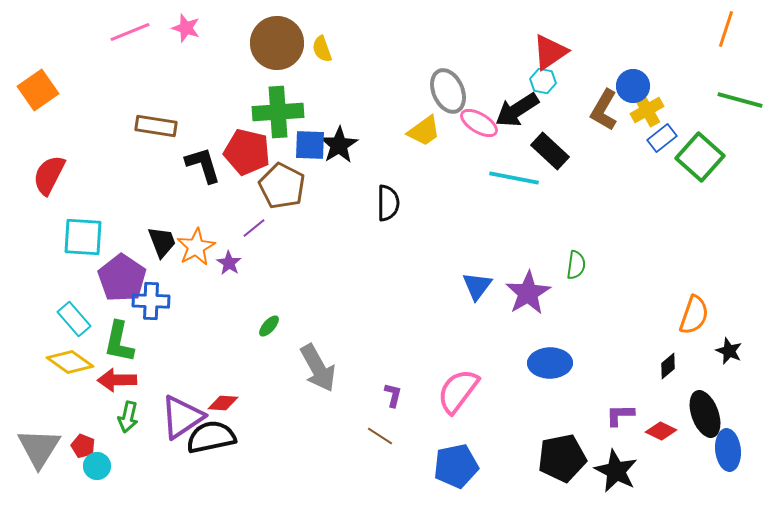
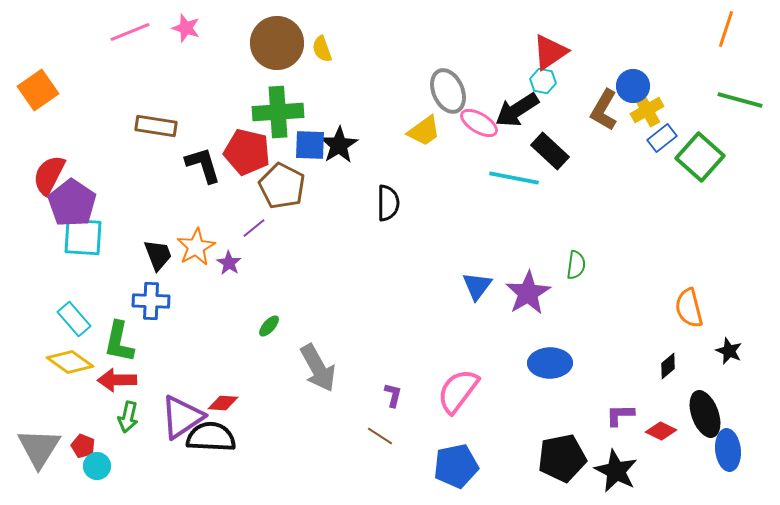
black trapezoid at (162, 242): moved 4 px left, 13 px down
purple pentagon at (122, 278): moved 50 px left, 75 px up
orange semicircle at (694, 315): moved 5 px left, 7 px up; rotated 147 degrees clockwise
black semicircle at (211, 437): rotated 15 degrees clockwise
